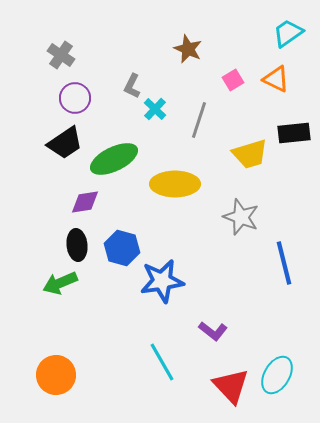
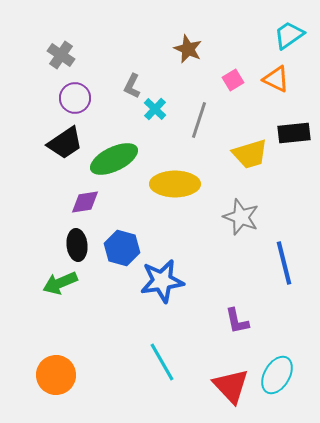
cyan trapezoid: moved 1 px right, 2 px down
purple L-shape: moved 24 px right, 10 px up; rotated 40 degrees clockwise
